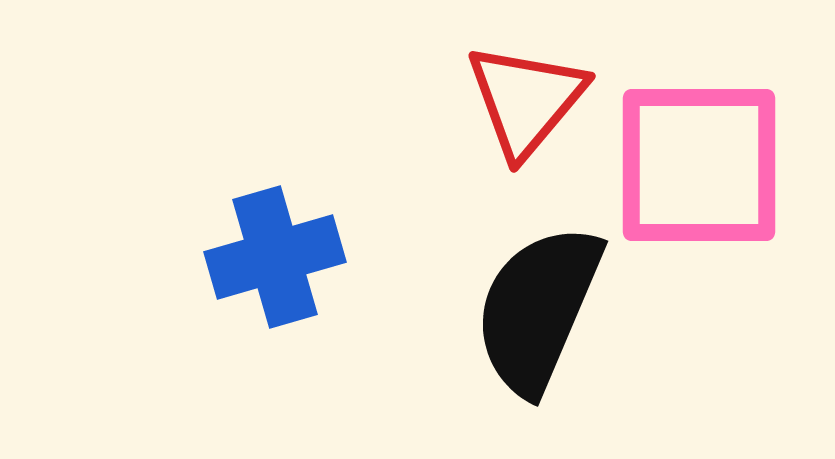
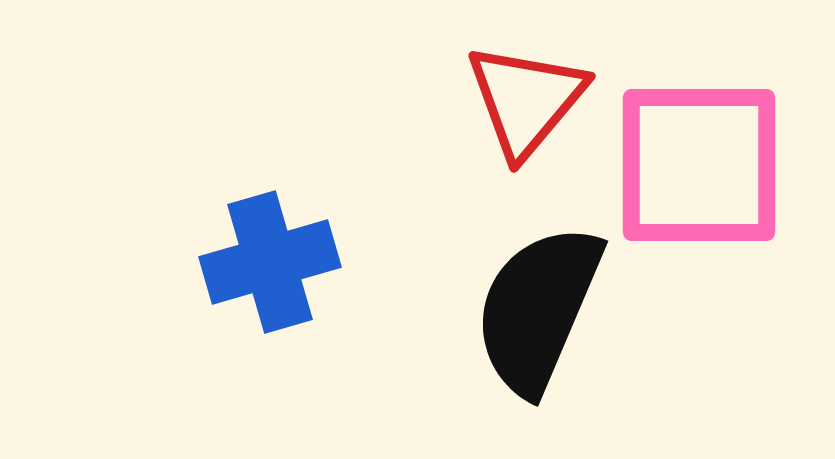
blue cross: moved 5 px left, 5 px down
